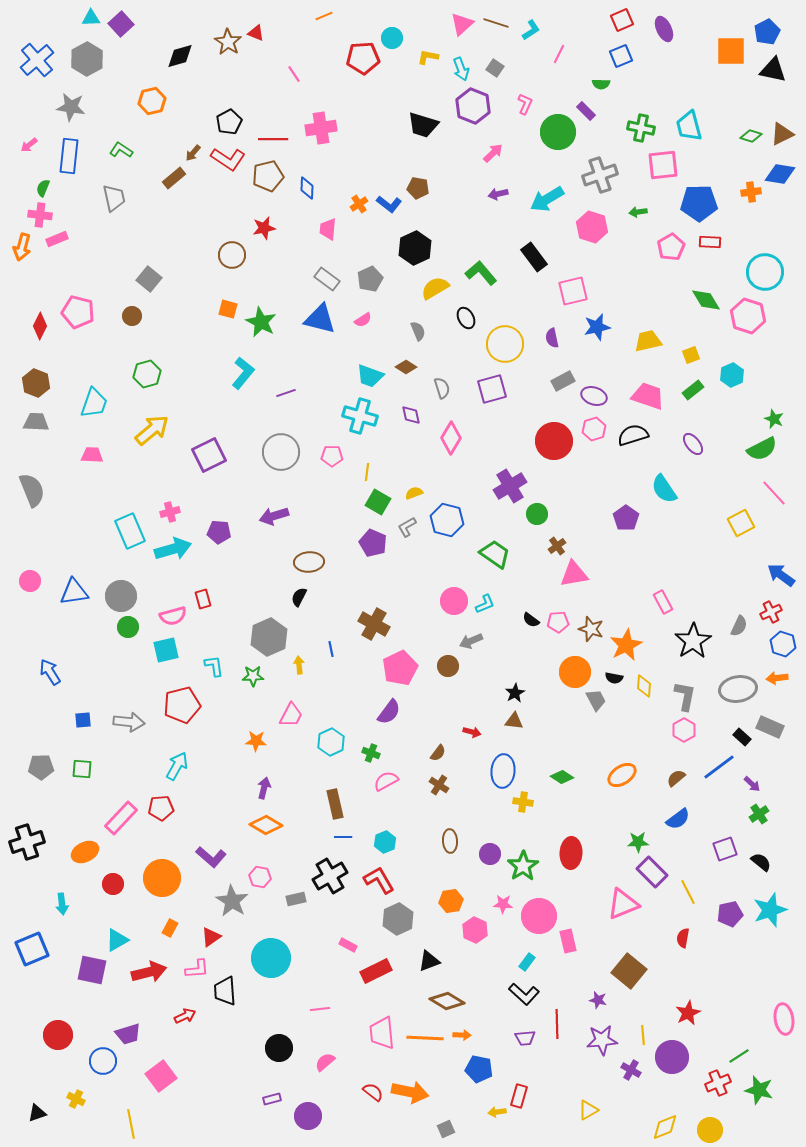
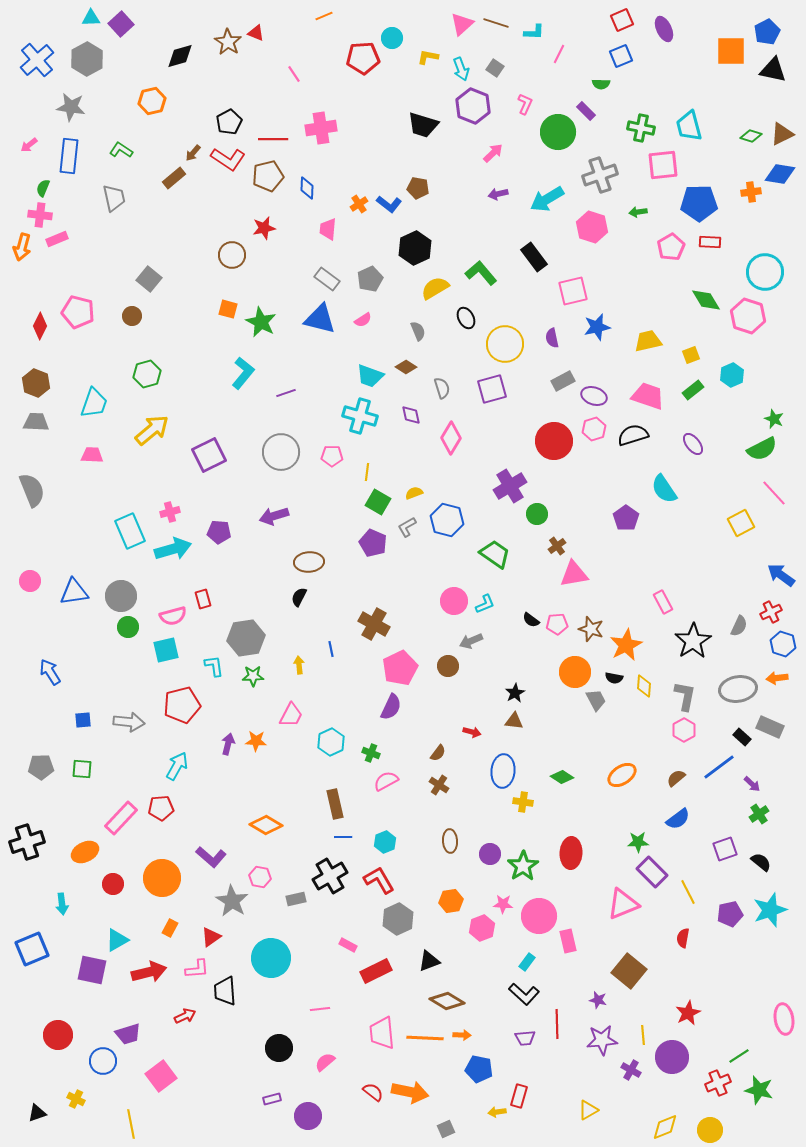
cyan L-shape at (531, 30): moved 3 px right, 2 px down; rotated 35 degrees clockwise
pink pentagon at (558, 622): moved 1 px left, 2 px down
gray hexagon at (269, 637): moved 23 px left, 1 px down; rotated 15 degrees clockwise
purple semicircle at (389, 712): moved 2 px right, 5 px up; rotated 12 degrees counterclockwise
purple arrow at (264, 788): moved 36 px left, 44 px up
pink hexagon at (475, 930): moved 7 px right, 2 px up; rotated 15 degrees clockwise
